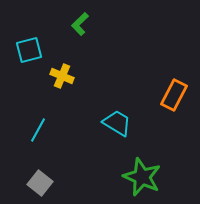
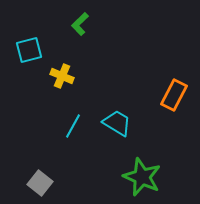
cyan line: moved 35 px right, 4 px up
